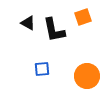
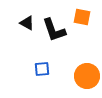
orange square: moved 1 px left; rotated 30 degrees clockwise
black triangle: moved 1 px left
black L-shape: rotated 8 degrees counterclockwise
